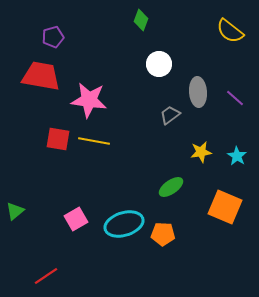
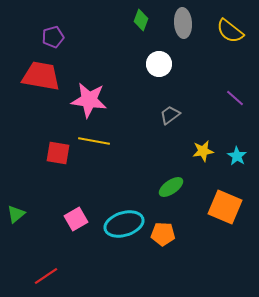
gray ellipse: moved 15 px left, 69 px up
red square: moved 14 px down
yellow star: moved 2 px right, 1 px up
green triangle: moved 1 px right, 3 px down
